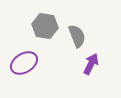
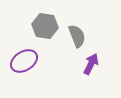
purple ellipse: moved 2 px up
